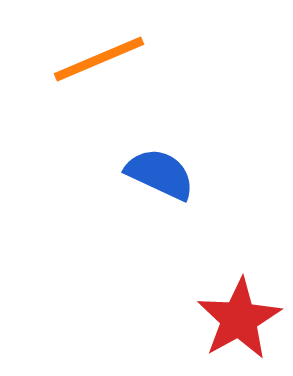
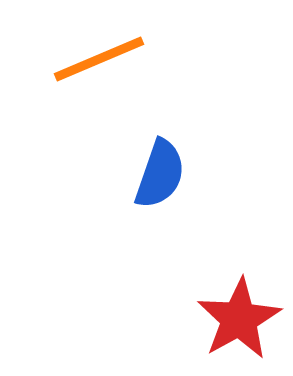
blue semicircle: rotated 84 degrees clockwise
